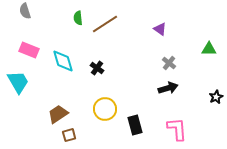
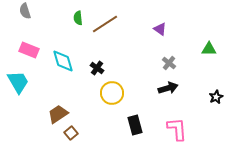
yellow circle: moved 7 px right, 16 px up
brown square: moved 2 px right, 2 px up; rotated 24 degrees counterclockwise
